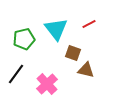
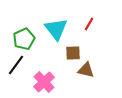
red line: rotated 32 degrees counterclockwise
green pentagon: rotated 10 degrees counterclockwise
brown square: rotated 21 degrees counterclockwise
black line: moved 9 px up
pink cross: moved 3 px left, 2 px up
